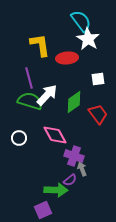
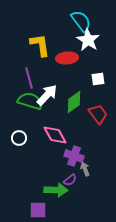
white star: moved 1 px down
gray arrow: moved 3 px right
purple square: moved 5 px left; rotated 24 degrees clockwise
